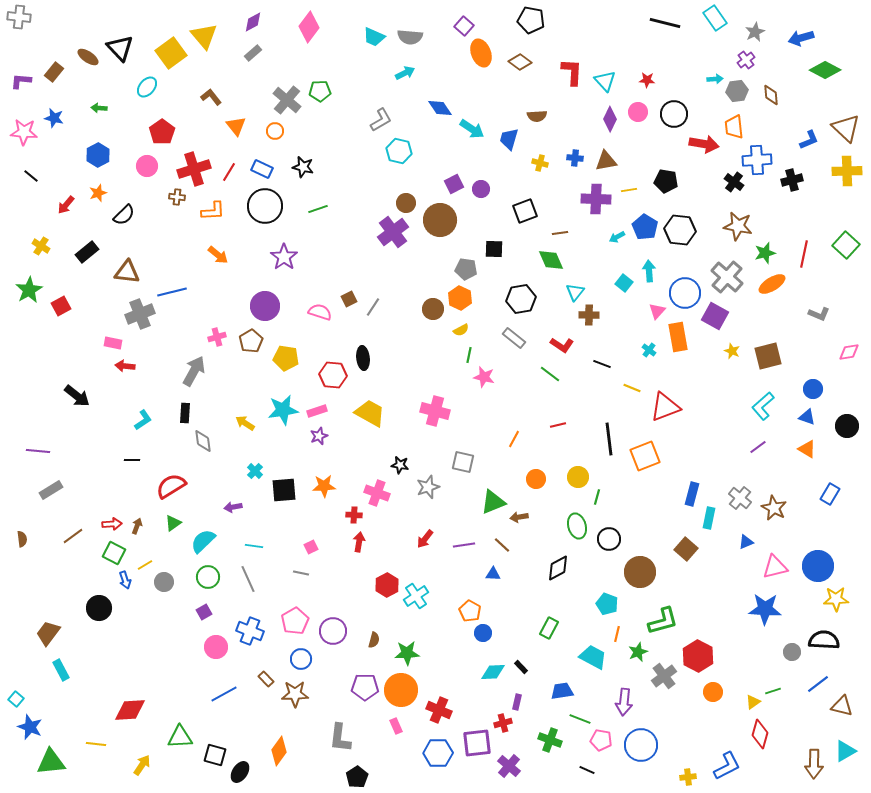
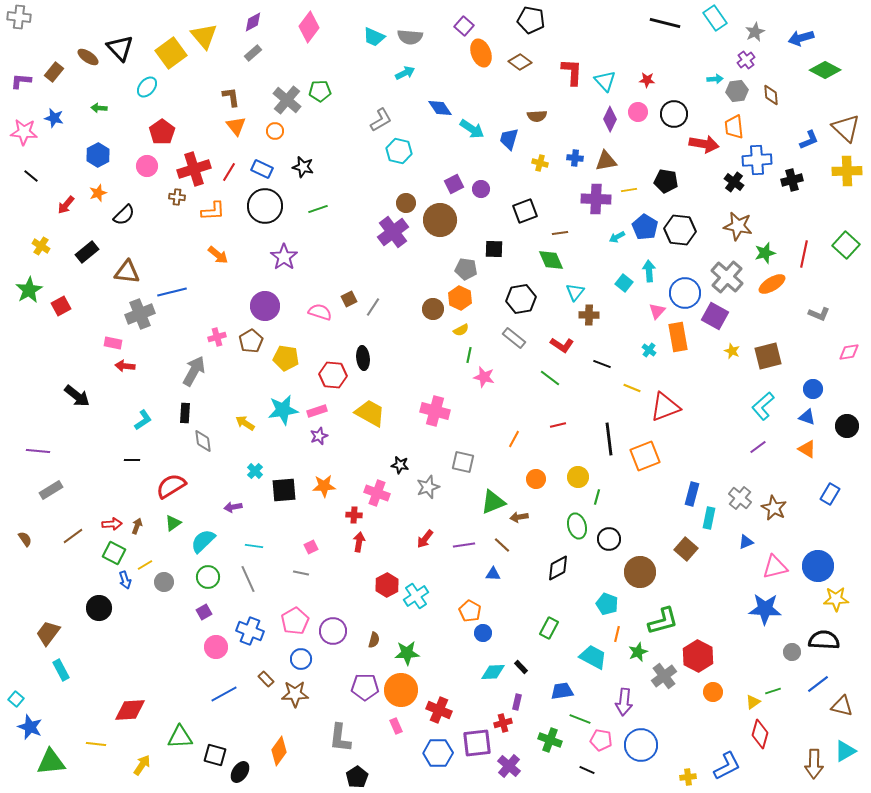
brown L-shape at (211, 97): moved 20 px right; rotated 30 degrees clockwise
green line at (550, 374): moved 4 px down
brown semicircle at (22, 539): moved 3 px right; rotated 28 degrees counterclockwise
